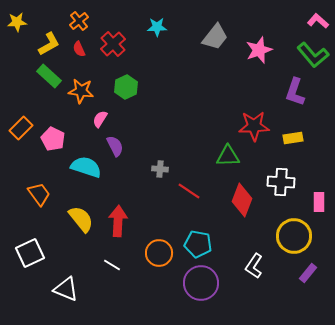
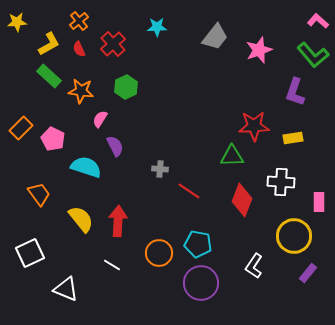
green triangle: moved 4 px right
